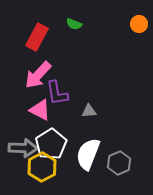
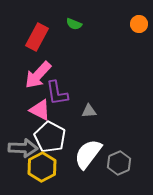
white pentagon: moved 1 px left, 7 px up; rotated 12 degrees counterclockwise
white semicircle: rotated 16 degrees clockwise
